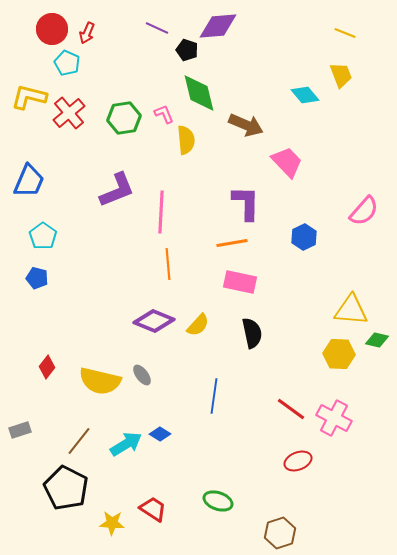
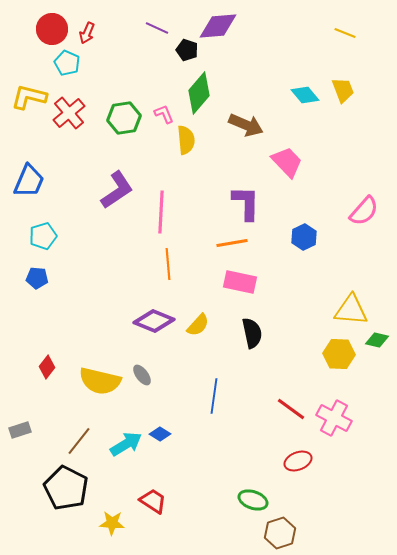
yellow trapezoid at (341, 75): moved 2 px right, 15 px down
green diamond at (199, 93): rotated 54 degrees clockwise
purple L-shape at (117, 190): rotated 12 degrees counterclockwise
cyan pentagon at (43, 236): rotated 20 degrees clockwise
blue pentagon at (37, 278): rotated 10 degrees counterclockwise
green ellipse at (218, 501): moved 35 px right, 1 px up
red trapezoid at (153, 509): moved 8 px up
